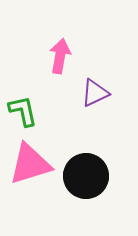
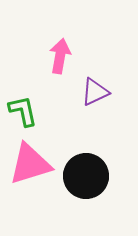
purple triangle: moved 1 px up
